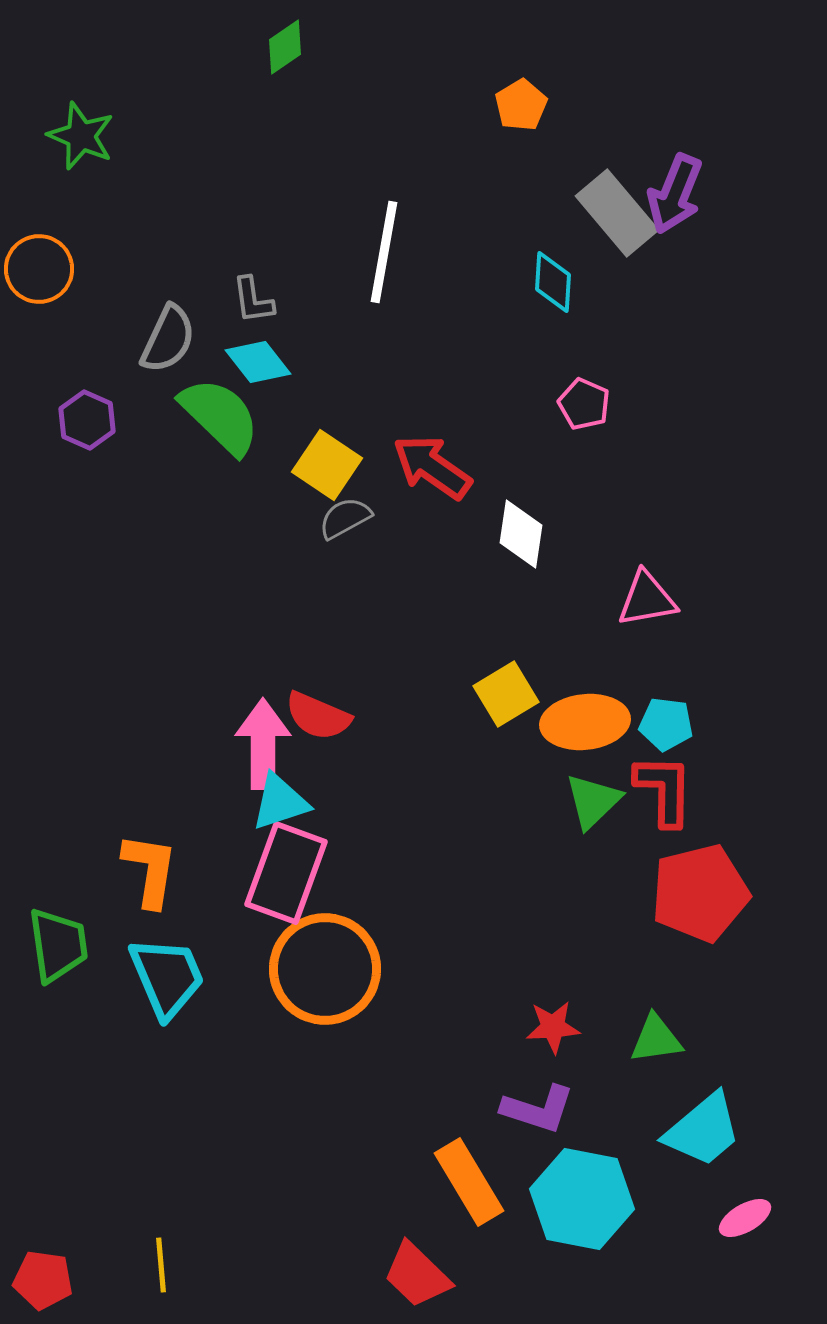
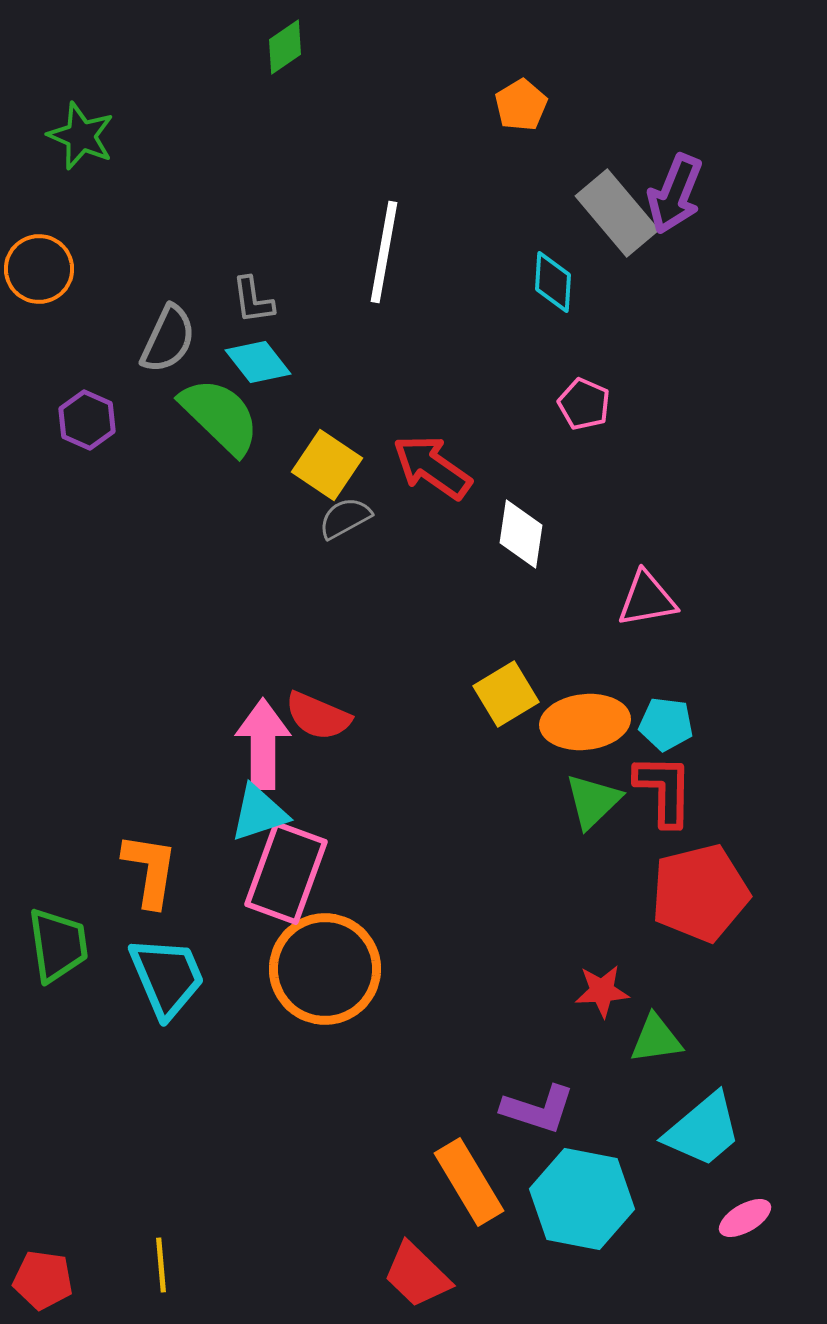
cyan triangle at (280, 802): moved 21 px left, 11 px down
red star at (553, 1027): moved 49 px right, 36 px up
